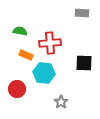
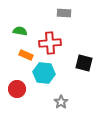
gray rectangle: moved 18 px left
black square: rotated 12 degrees clockwise
